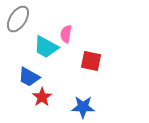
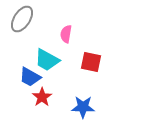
gray ellipse: moved 4 px right
cyan trapezoid: moved 1 px right, 13 px down
red square: moved 1 px down
blue trapezoid: moved 1 px right
